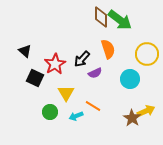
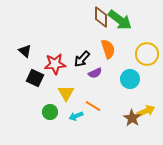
red star: rotated 25 degrees clockwise
